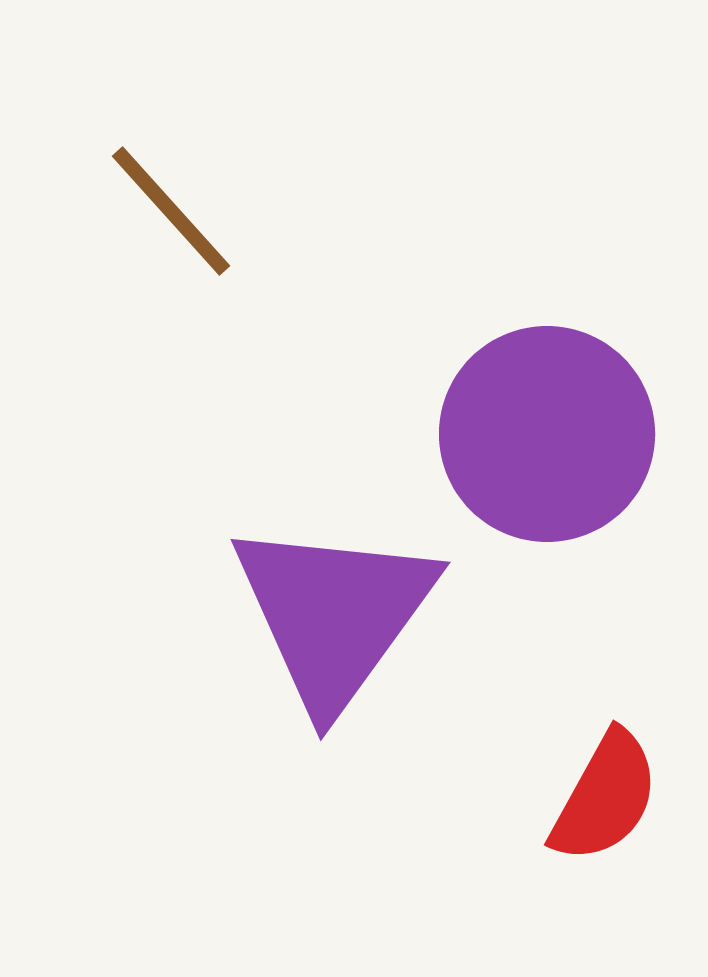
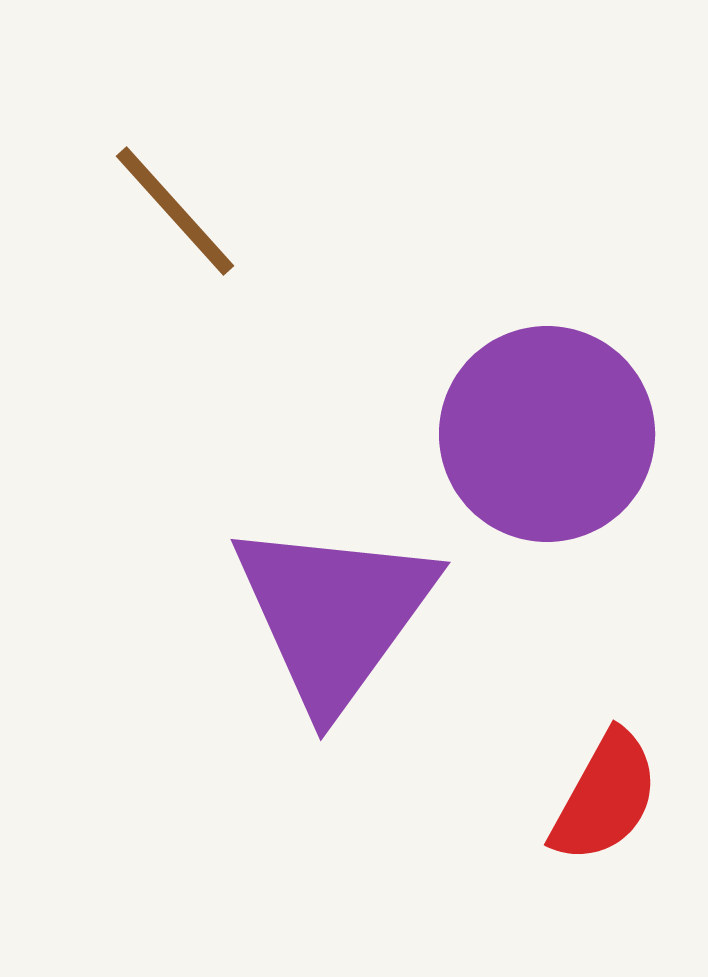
brown line: moved 4 px right
